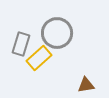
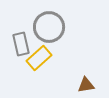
gray circle: moved 8 px left, 6 px up
gray rectangle: rotated 30 degrees counterclockwise
